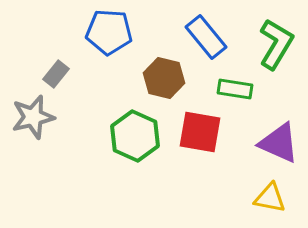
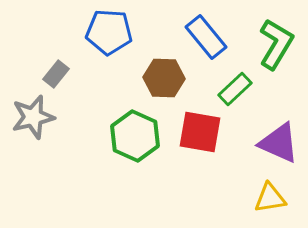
brown hexagon: rotated 12 degrees counterclockwise
green rectangle: rotated 52 degrees counterclockwise
yellow triangle: rotated 20 degrees counterclockwise
